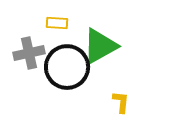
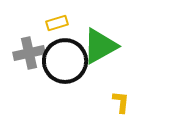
yellow rectangle: rotated 20 degrees counterclockwise
black circle: moved 2 px left, 6 px up
